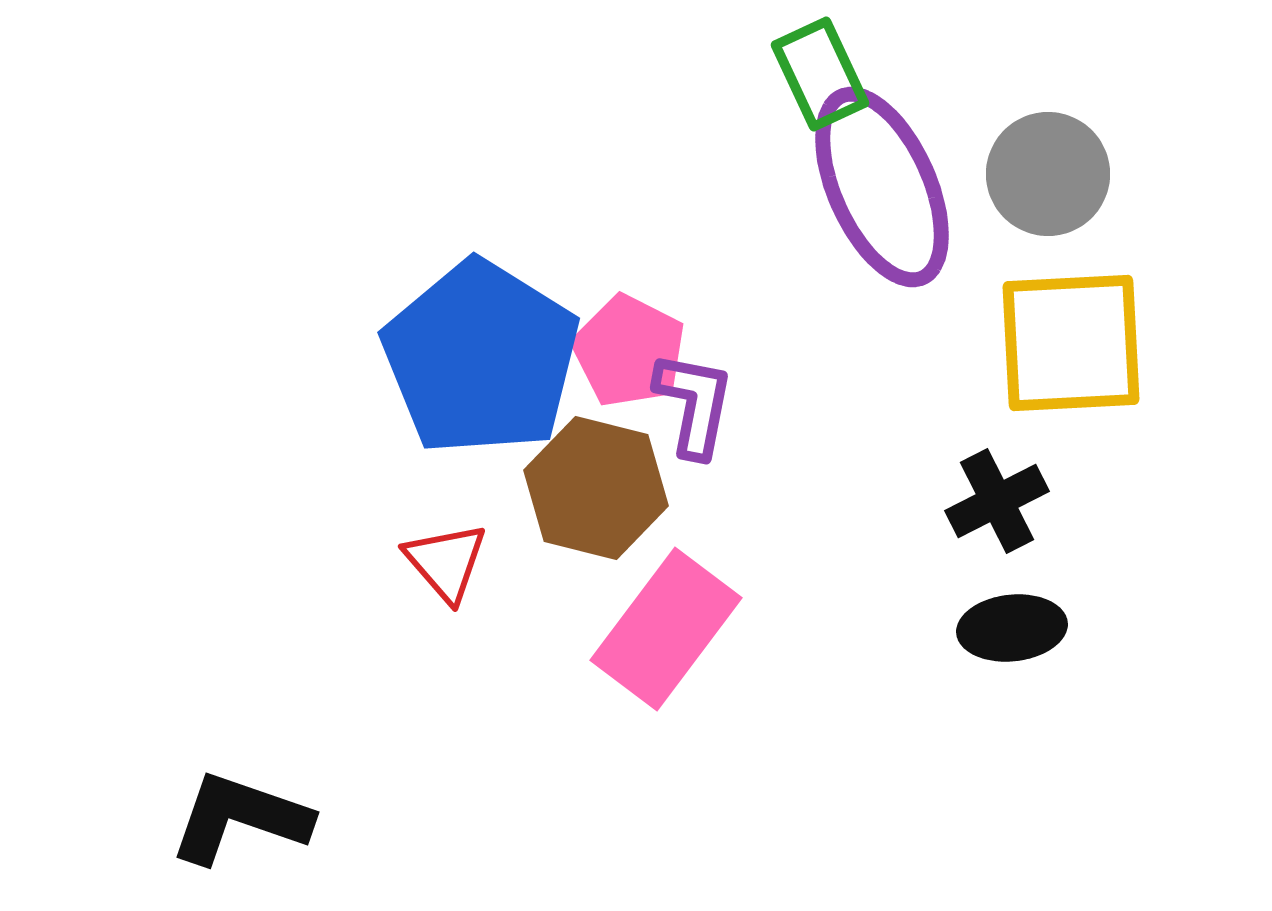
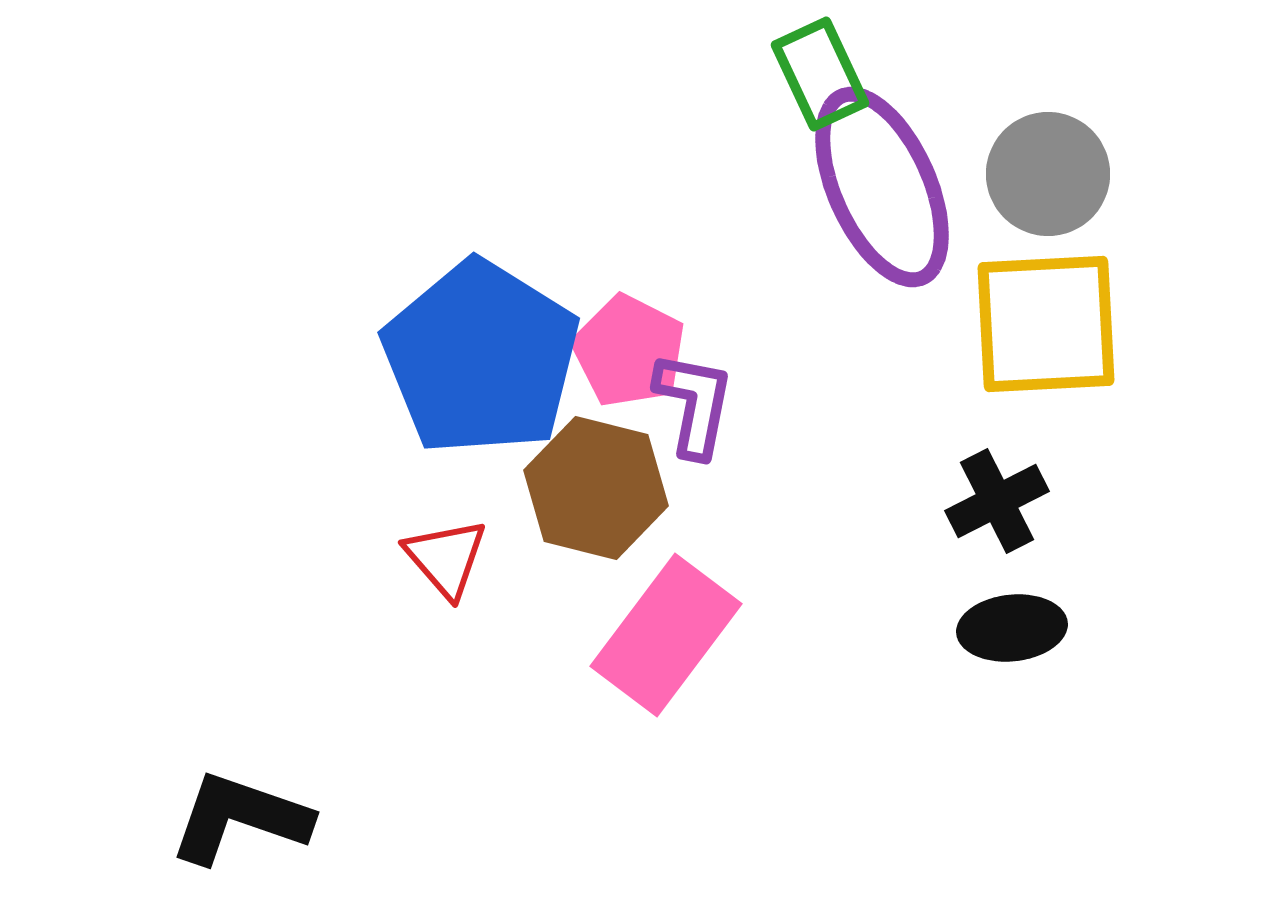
yellow square: moved 25 px left, 19 px up
red triangle: moved 4 px up
pink rectangle: moved 6 px down
